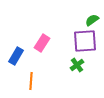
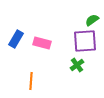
pink rectangle: rotated 72 degrees clockwise
blue rectangle: moved 17 px up
